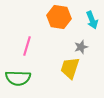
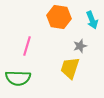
gray star: moved 1 px left, 1 px up
